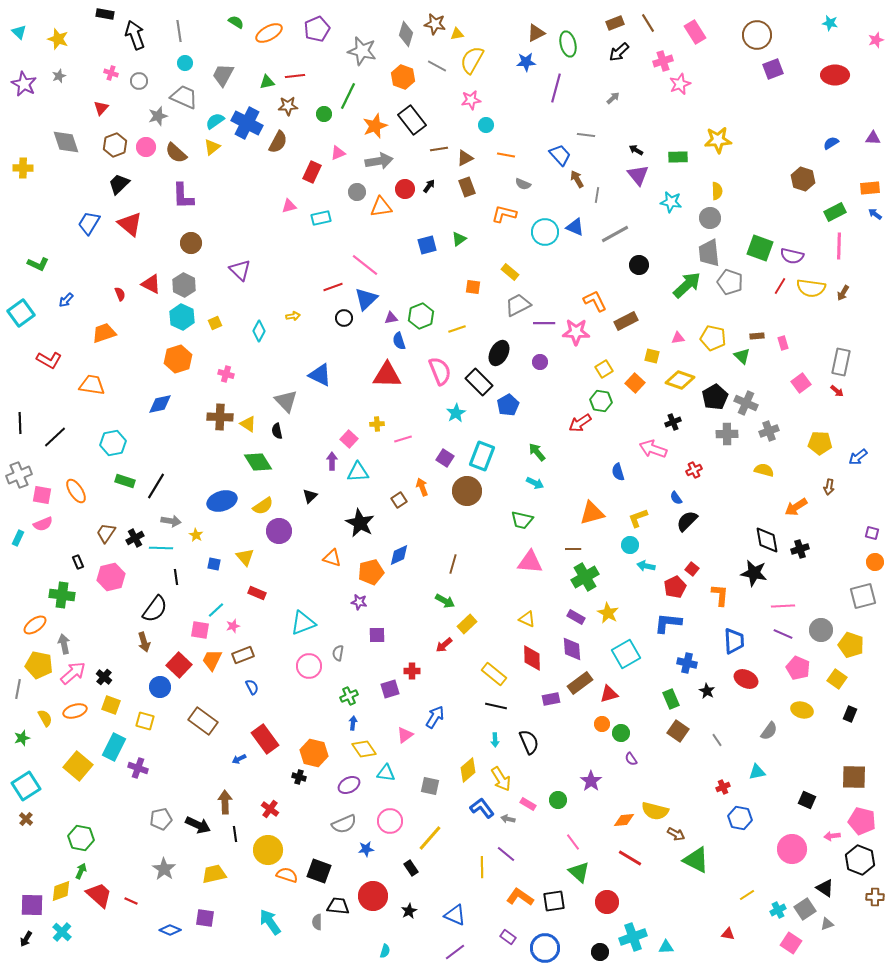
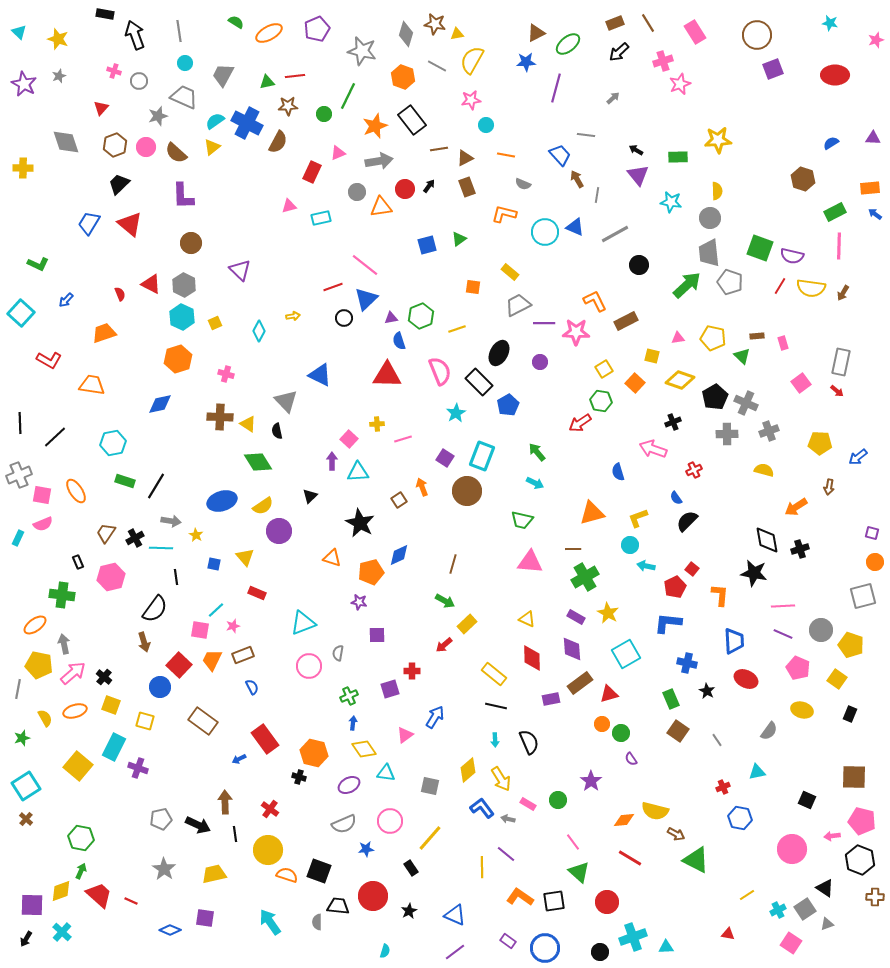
green ellipse at (568, 44): rotated 65 degrees clockwise
pink cross at (111, 73): moved 3 px right, 2 px up
cyan square at (21, 313): rotated 12 degrees counterclockwise
purple rectangle at (508, 937): moved 4 px down
